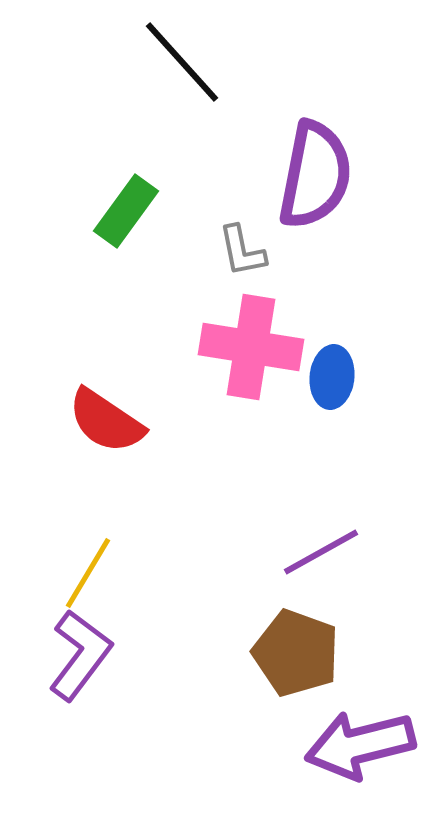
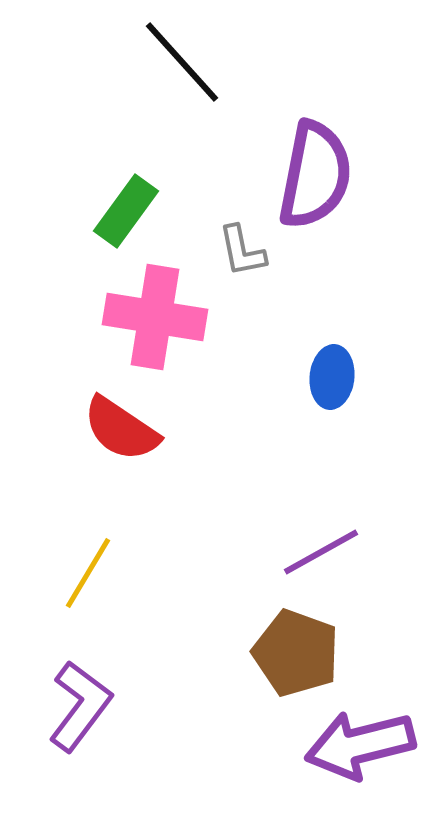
pink cross: moved 96 px left, 30 px up
red semicircle: moved 15 px right, 8 px down
purple L-shape: moved 51 px down
